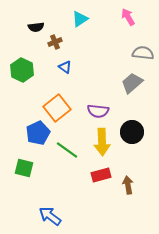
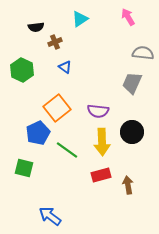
gray trapezoid: rotated 25 degrees counterclockwise
